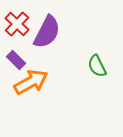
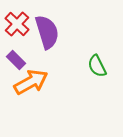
purple semicircle: rotated 44 degrees counterclockwise
